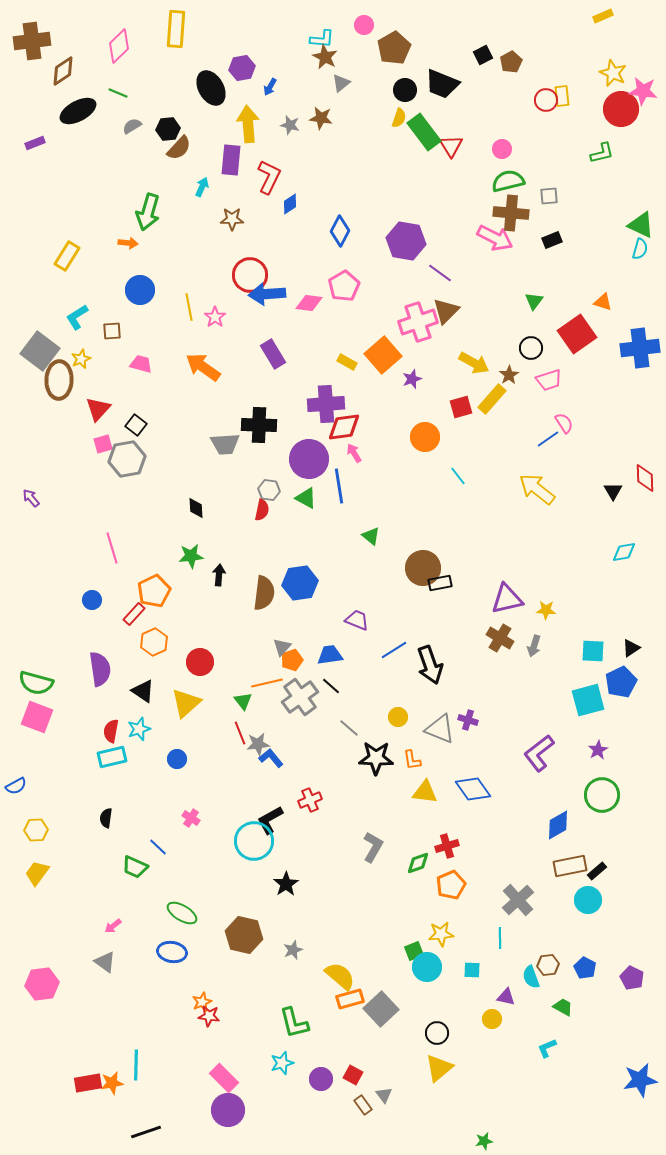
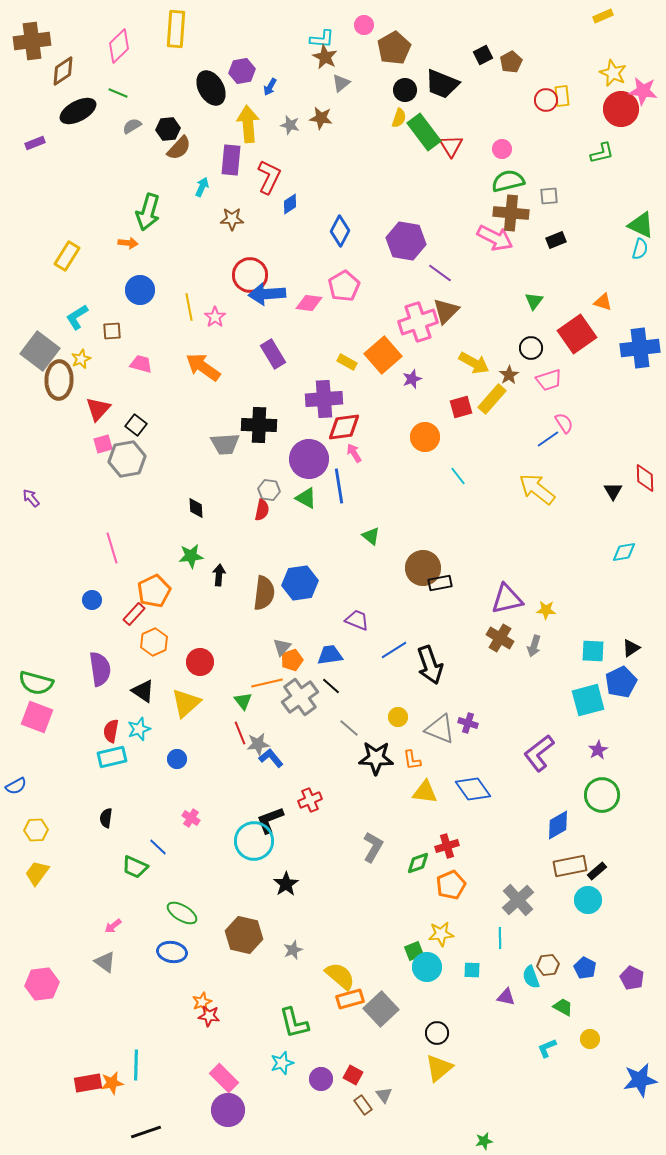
purple hexagon at (242, 68): moved 3 px down
black rectangle at (552, 240): moved 4 px right
purple cross at (326, 404): moved 2 px left, 5 px up
purple cross at (468, 720): moved 3 px down
black L-shape at (270, 820): rotated 8 degrees clockwise
yellow circle at (492, 1019): moved 98 px right, 20 px down
